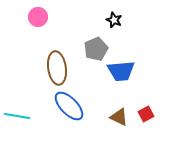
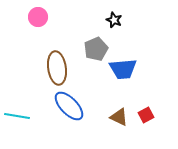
blue trapezoid: moved 2 px right, 2 px up
red square: moved 1 px down
